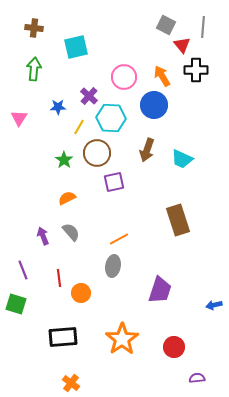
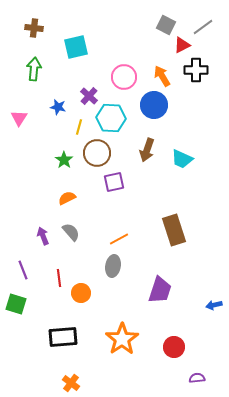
gray line: rotated 50 degrees clockwise
red triangle: rotated 42 degrees clockwise
blue star: rotated 14 degrees clockwise
yellow line: rotated 14 degrees counterclockwise
brown rectangle: moved 4 px left, 10 px down
